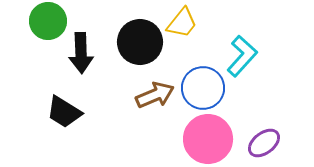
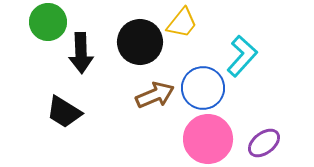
green circle: moved 1 px down
